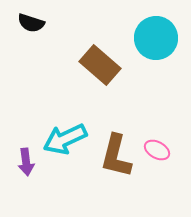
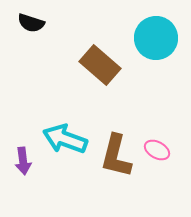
cyan arrow: rotated 45 degrees clockwise
purple arrow: moved 3 px left, 1 px up
